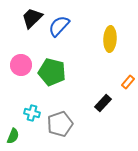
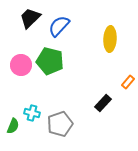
black trapezoid: moved 2 px left
green pentagon: moved 2 px left, 11 px up
green semicircle: moved 10 px up
